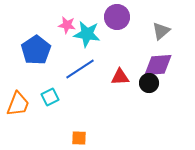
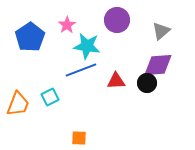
purple circle: moved 3 px down
pink star: rotated 30 degrees clockwise
cyan star: moved 12 px down
blue pentagon: moved 6 px left, 13 px up
blue line: moved 1 px right, 1 px down; rotated 12 degrees clockwise
red triangle: moved 4 px left, 4 px down
black circle: moved 2 px left
